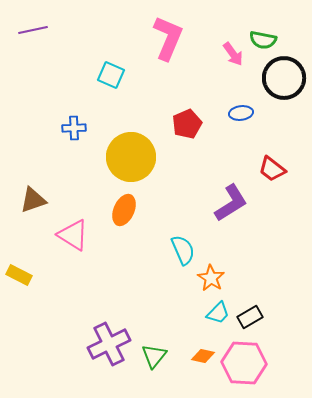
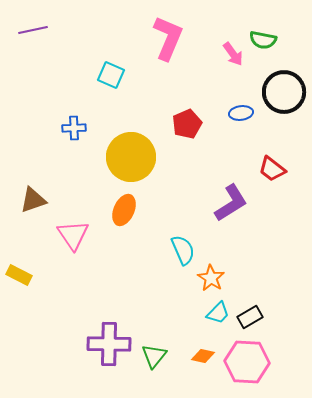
black circle: moved 14 px down
pink triangle: rotated 24 degrees clockwise
purple cross: rotated 27 degrees clockwise
pink hexagon: moved 3 px right, 1 px up
